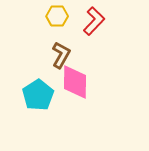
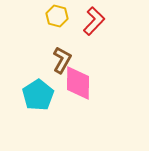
yellow hexagon: rotated 15 degrees clockwise
brown L-shape: moved 1 px right, 5 px down
pink diamond: moved 3 px right, 1 px down
